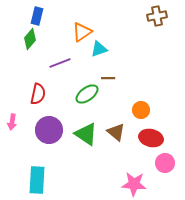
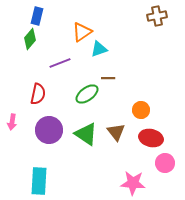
brown triangle: rotated 12 degrees clockwise
cyan rectangle: moved 2 px right, 1 px down
pink star: moved 1 px left, 1 px up
